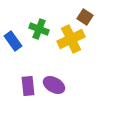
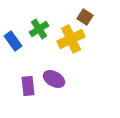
green cross: rotated 36 degrees clockwise
purple ellipse: moved 6 px up
